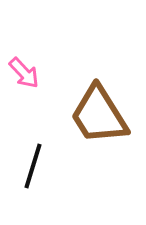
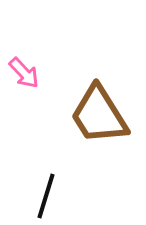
black line: moved 13 px right, 30 px down
